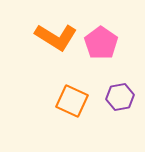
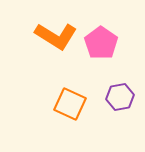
orange L-shape: moved 1 px up
orange square: moved 2 px left, 3 px down
